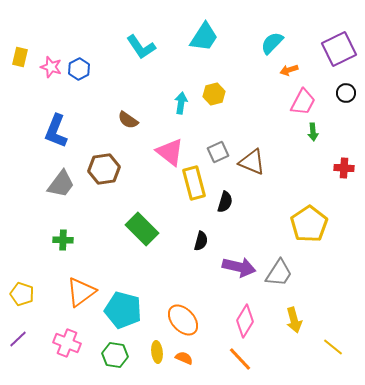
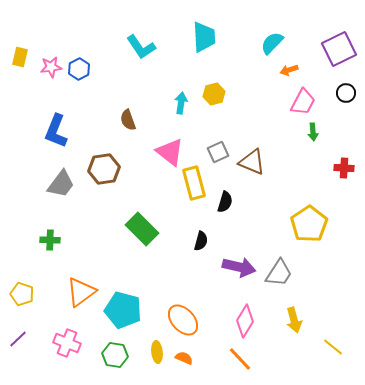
cyan trapezoid at (204, 37): rotated 36 degrees counterclockwise
pink star at (51, 67): rotated 25 degrees counterclockwise
brown semicircle at (128, 120): rotated 35 degrees clockwise
green cross at (63, 240): moved 13 px left
